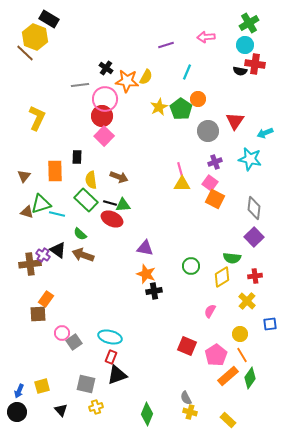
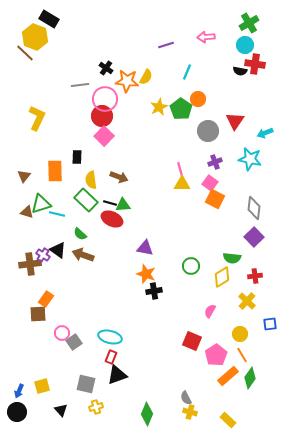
red square at (187, 346): moved 5 px right, 5 px up
